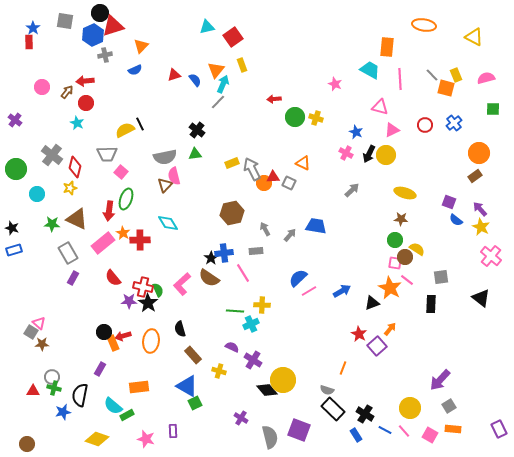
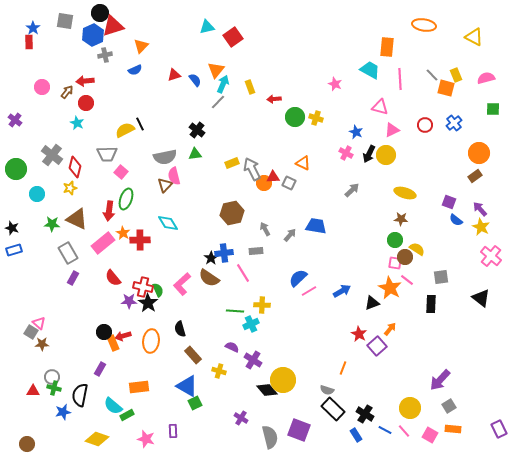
yellow rectangle at (242, 65): moved 8 px right, 22 px down
